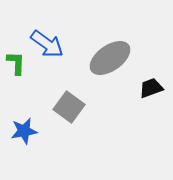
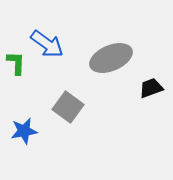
gray ellipse: moved 1 px right; rotated 12 degrees clockwise
gray square: moved 1 px left
